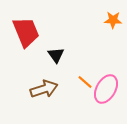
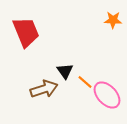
black triangle: moved 9 px right, 16 px down
pink ellipse: moved 1 px right, 6 px down; rotated 72 degrees counterclockwise
